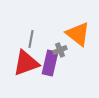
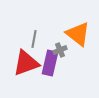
gray line: moved 3 px right
